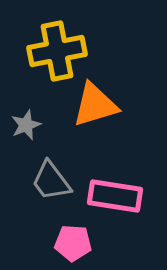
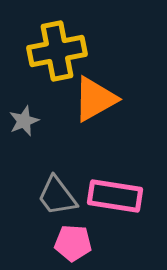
orange triangle: moved 6 px up; rotated 12 degrees counterclockwise
gray star: moved 2 px left, 4 px up
gray trapezoid: moved 6 px right, 15 px down
